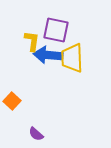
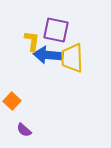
purple semicircle: moved 12 px left, 4 px up
